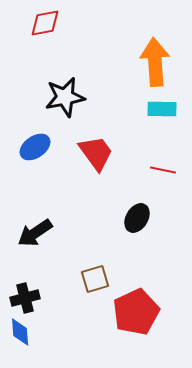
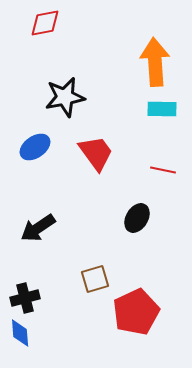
black arrow: moved 3 px right, 5 px up
blue diamond: moved 1 px down
